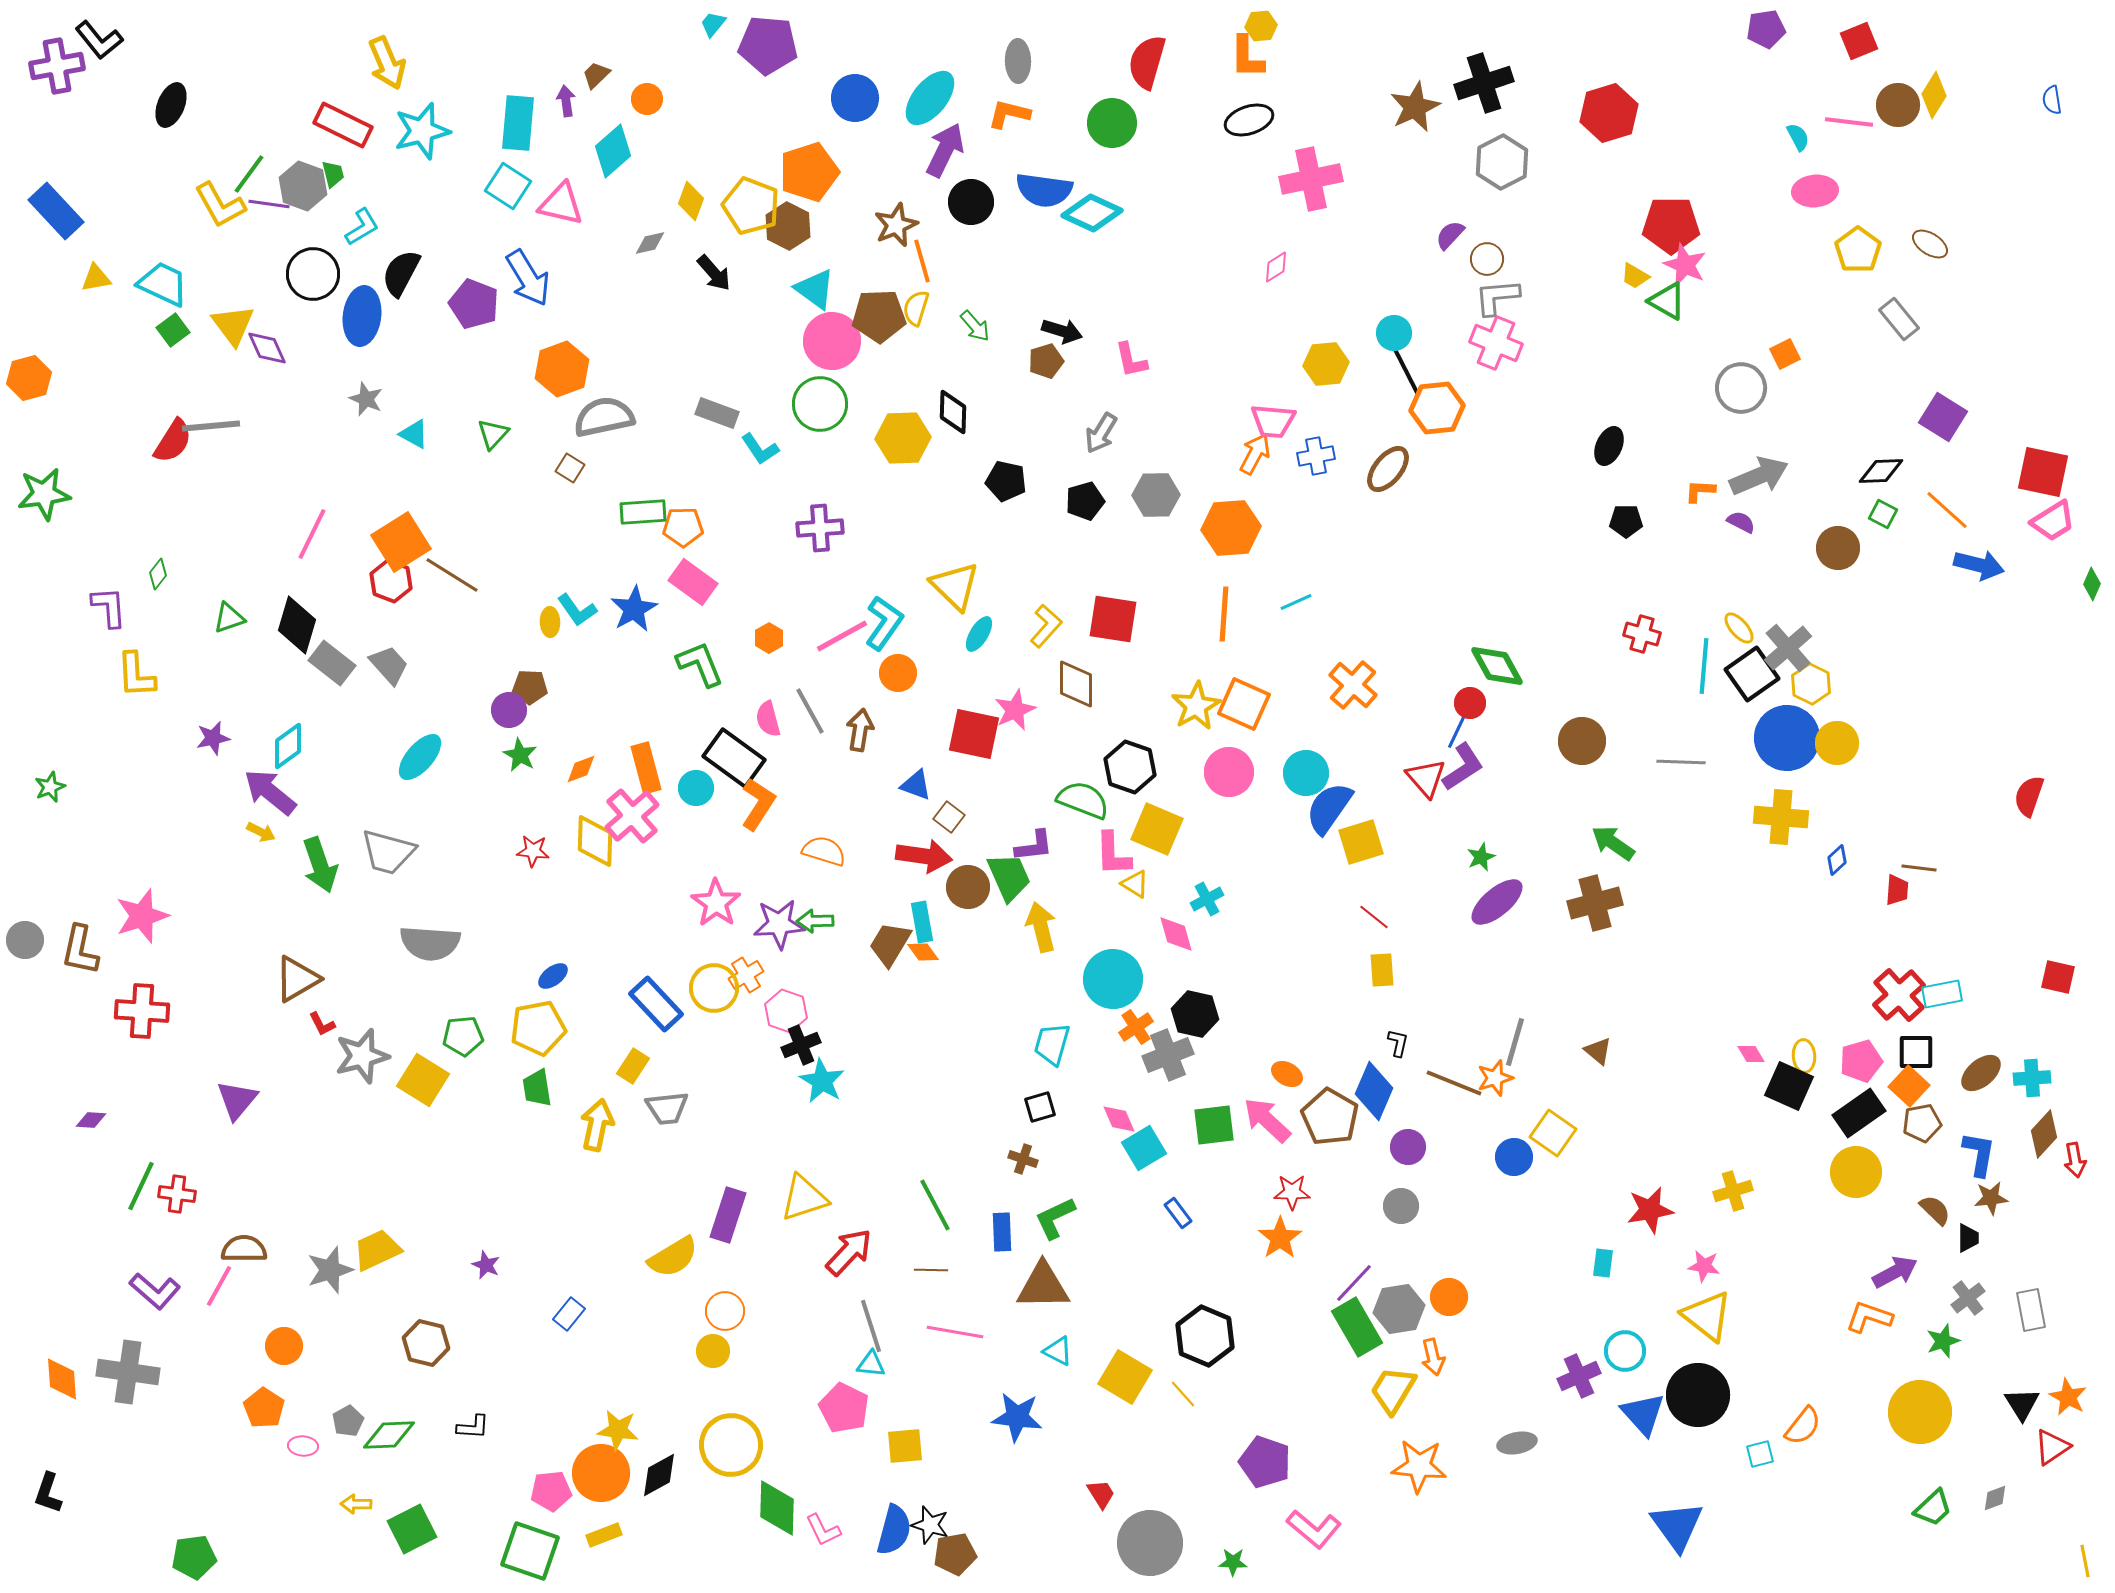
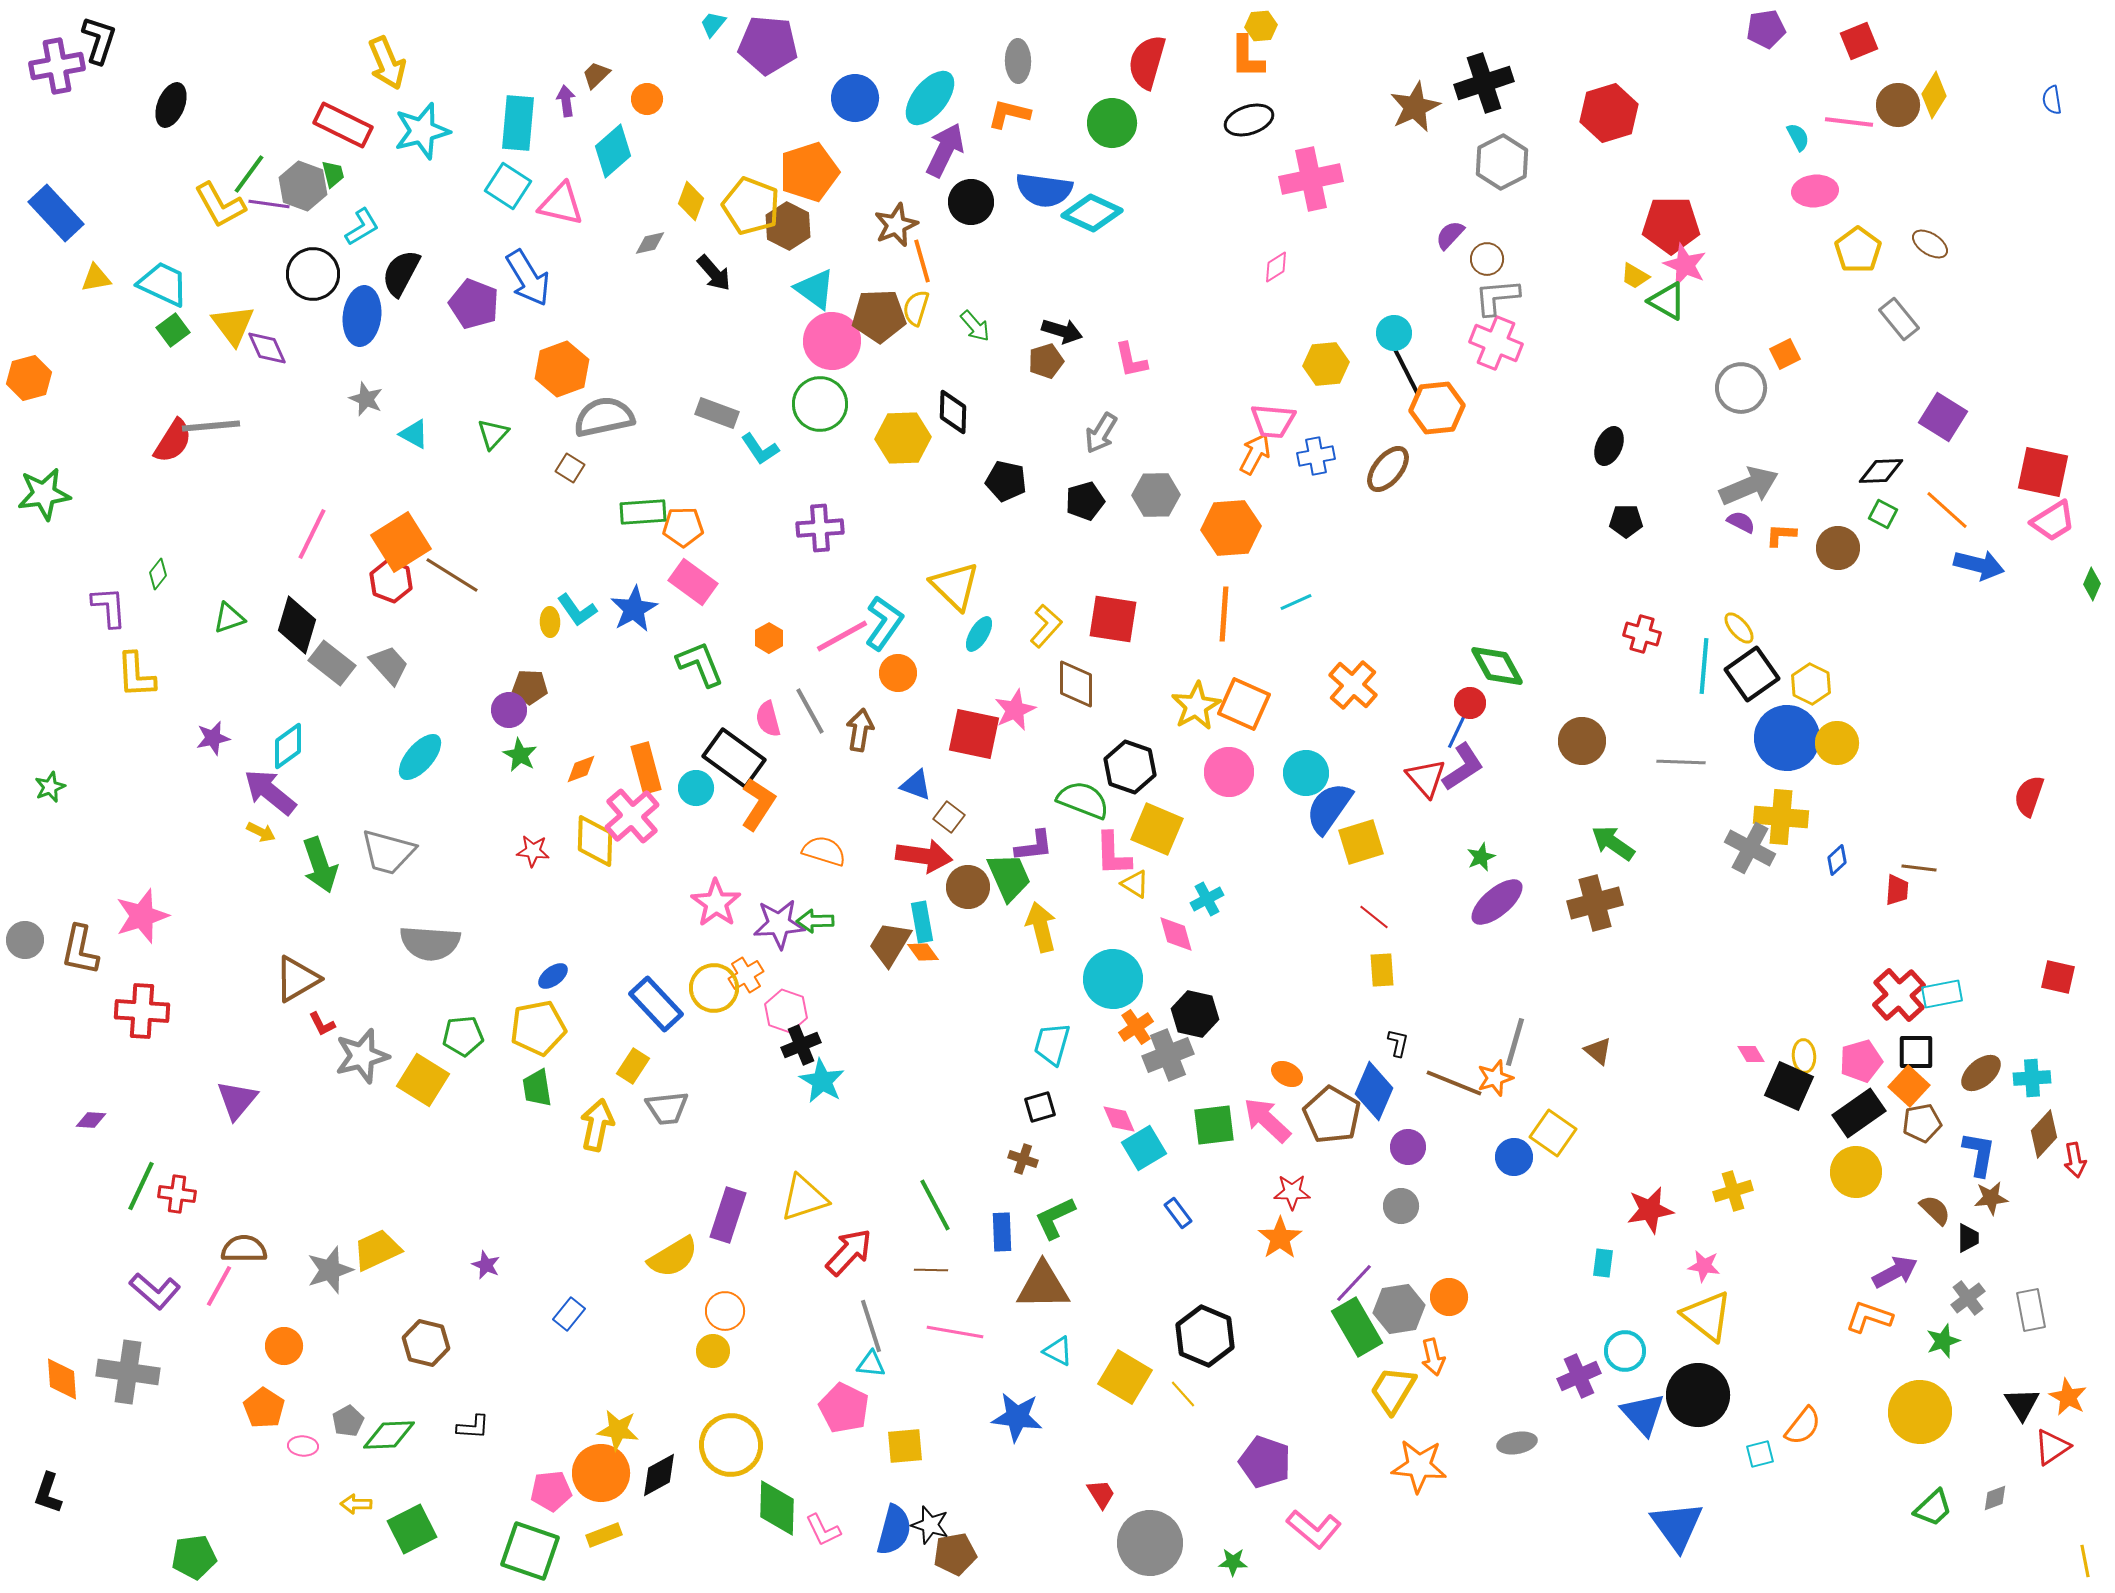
black L-shape at (99, 40): rotated 123 degrees counterclockwise
blue rectangle at (56, 211): moved 2 px down
gray arrow at (1759, 476): moved 10 px left, 10 px down
orange L-shape at (1700, 491): moved 81 px right, 44 px down
gray cross at (1788, 648): moved 38 px left, 200 px down; rotated 21 degrees counterclockwise
brown pentagon at (1330, 1117): moved 2 px right, 2 px up
